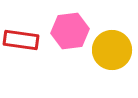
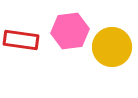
yellow circle: moved 3 px up
